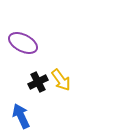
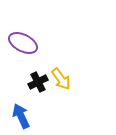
yellow arrow: moved 1 px up
